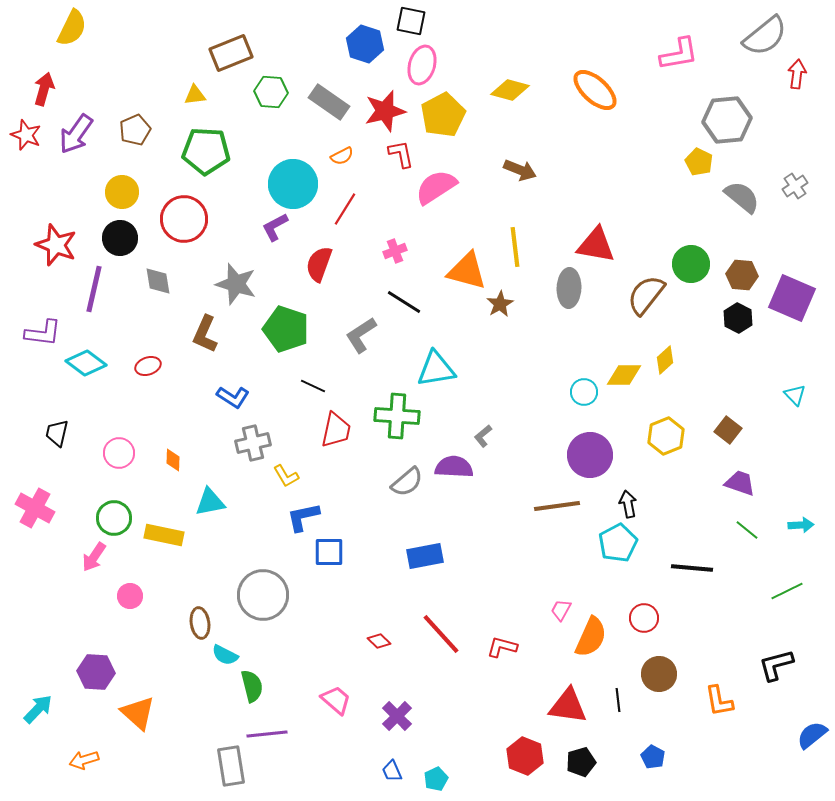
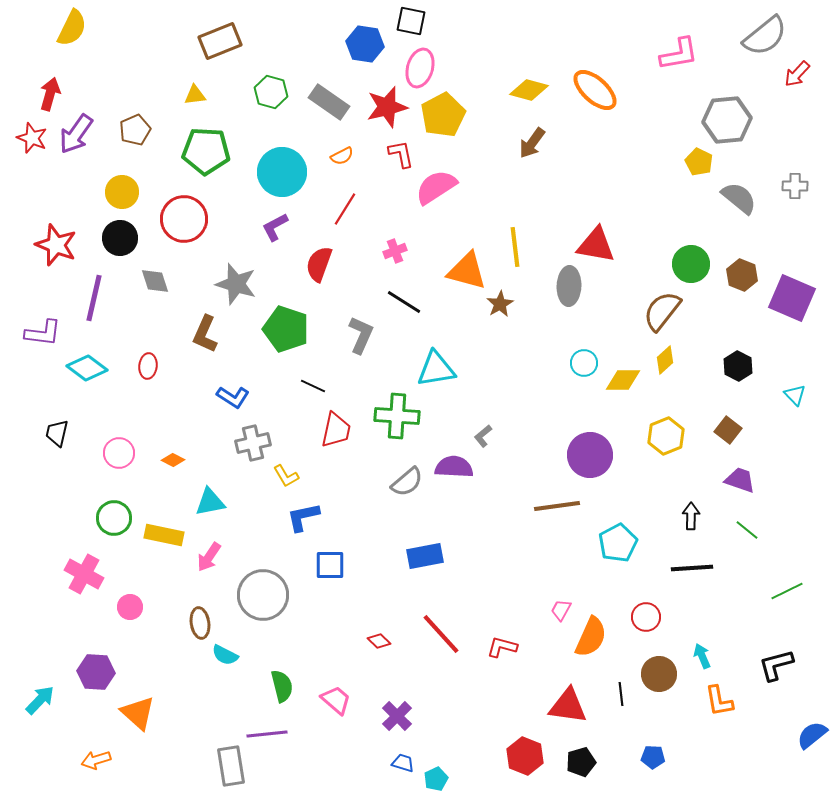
blue hexagon at (365, 44): rotated 9 degrees counterclockwise
brown rectangle at (231, 53): moved 11 px left, 12 px up
pink ellipse at (422, 65): moved 2 px left, 3 px down
red arrow at (797, 74): rotated 144 degrees counterclockwise
red arrow at (44, 89): moved 6 px right, 5 px down
yellow diamond at (510, 90): moved 19 px right
green hexagon at (271, 92): rotated 12 degrees clockwise
red star at (385, 111): moved 2 px right, 4 px up
red star at (26, 135): moved 6 px right, 3 px down
brown arrow at (520, 170): moved 12 px right, 27 px up; rotated 104 degrees clockwise
cyan circle at (293, 184): moved 11 px left, 12 px up
gray cross at (795, 186): rotated 35 degrees clockwise
gray semicircle at (742, 197): moved 3 px left, 1 px down
brown hexagon at (742, 275): rotated 16 degrees clockwise
gray diamond at (158, 281): moved 3 px left; rotated 8 degrees counterclockwise
gray ellipse at (569, 288): moved 2 px up
purple line at (94, 289): moved 9 px down
brown semicircle at (646, 295): moved 16 px right, 16 px down
black hexagon at (738, 318): moved 48 px down
gray L-shape at (361, 335): rotated 147 degrees clockwise
cyan diamond at (86, 363): moved 1 px right, 5 px down
red ellipse at (148, 366): rotated 65 degrees counterclockwise
yellow diamond at (624, 375): moved 1 px left, 5 px down
cyan circle at (584, 392): moved 29 px up
orange diamond at (173, 460): rotated 65 degrees counterclockwise
purple trapezoid at (740, 483): moved 3 px up
black arrow at (628, 504): moved 63 px right, 12 px down; rotated 12 degrees clockwise
pink cross at (35, 508): moved 49 px right, 66 px down
cyan arrow at (801, 525): moved 99 px left, 131 px down; rotated 110 degrees counterclockwise
blue square at (329, 552): moved 1 px right, 13 px down
pink arrow at (94, 557): moved 115 px right
black line at (692, 568): rotated 9 degrees counterclockwise
pink circle at (130, 596): moved 11 px down
red circle at (644, 618): moved 2 px right, 1 px up
green semicircle at (252, 686): moved 30 px right
black line at (618, 700): moved 3 px right, 6 px up
cyan arrow at (38, 709): moved 2 px right, 9 px up
blue pentagon at (653, 757): rotated 25 degrees counterclockwise
orange arrow at (84, 760): moved 12 px right
blue trapezoid at (392, 771): moved 11 px right, 8 px up; rotated 130 degrees clockwise
